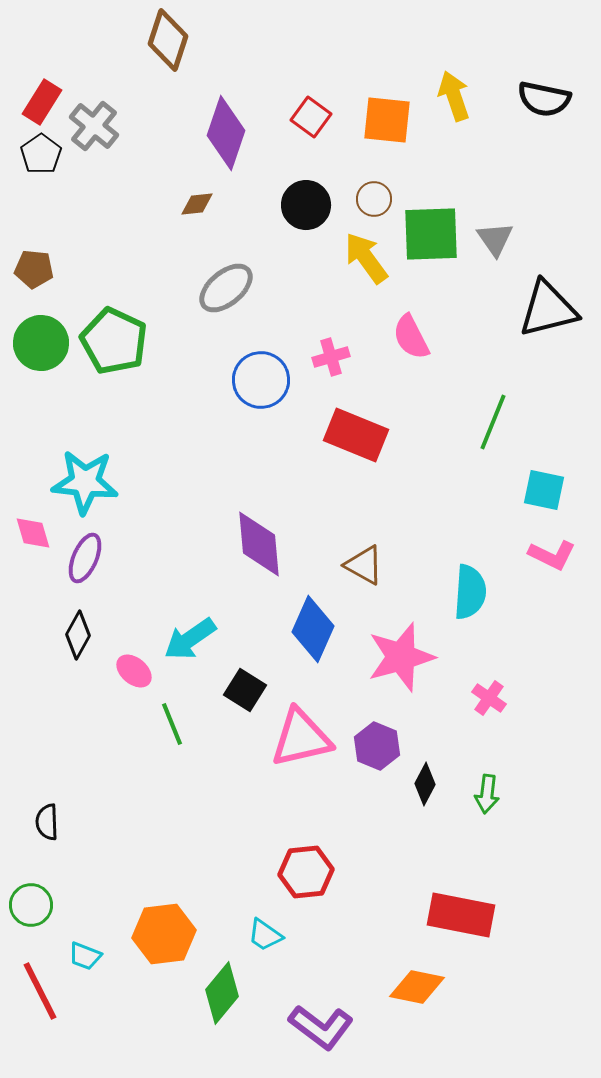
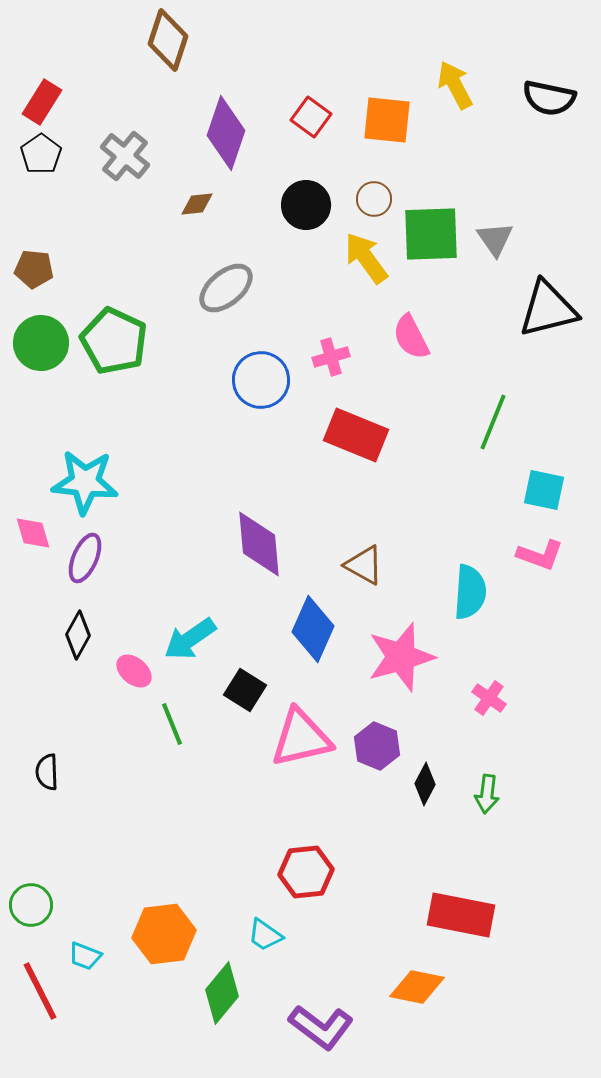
yellow arrow at (454, 96): moved 1 px right, 11 px up; rotated 9 degrees counterclockwise
black semicircle at (544, 99): moved 5 px right, 1 px up
gray cross at (94, 126): moved 31 px right, 30 px down
pink L-shape at (552, 555): moved 12 px left; rotated 6 degrees counterclockwise
black semicircle at (47, 822): moved 50 px up
